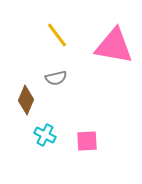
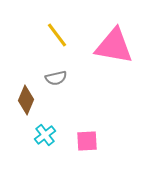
cyan cross: rotated 25 degrees clockwise
